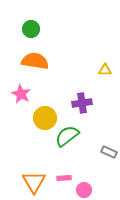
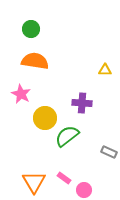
purple cross: rotated 12 degrees clockwise
pink rectangle: rotated 40 degrees clockwise
